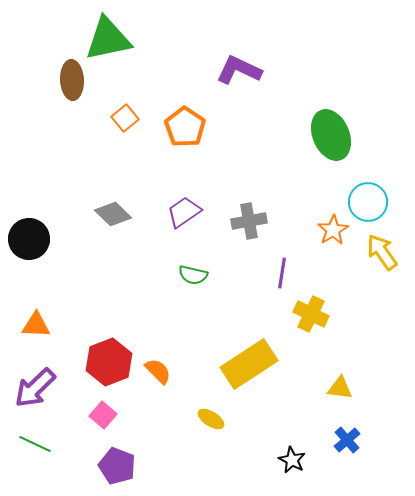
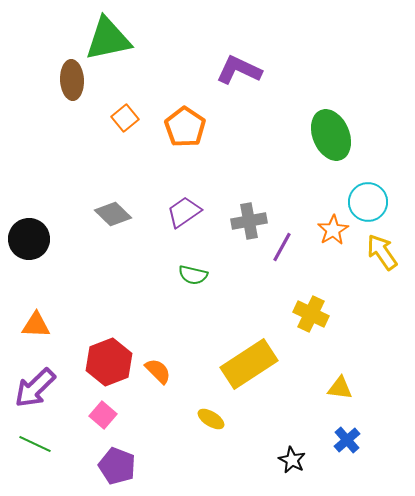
purple line: moved 26 px up; rotated 20 degrees clockwise
